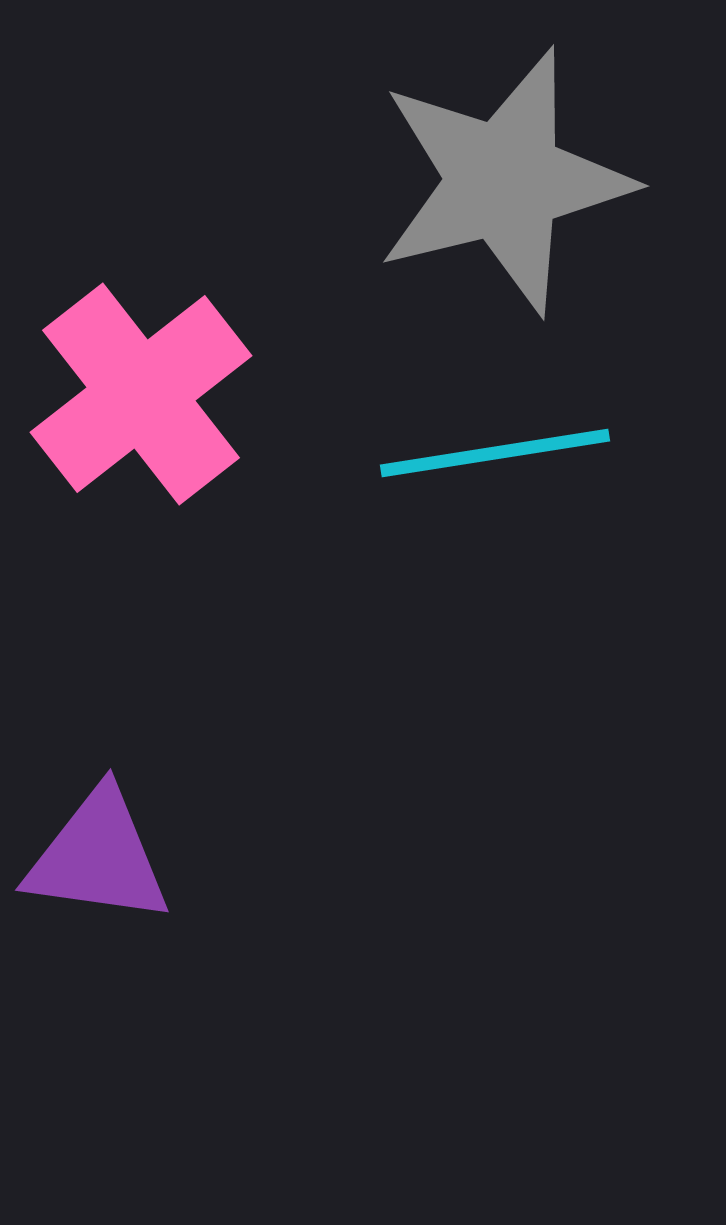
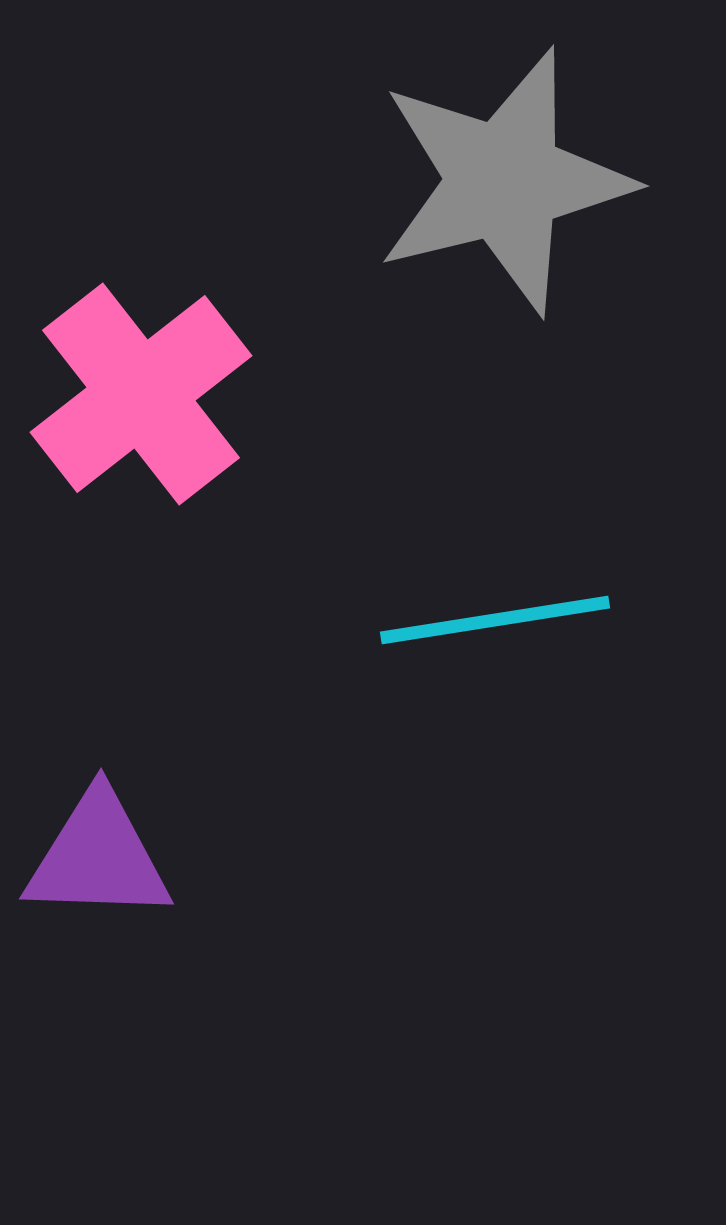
cyan line: moved 167 px down
purple triangle: rotated 6 degrees counterclockwise
